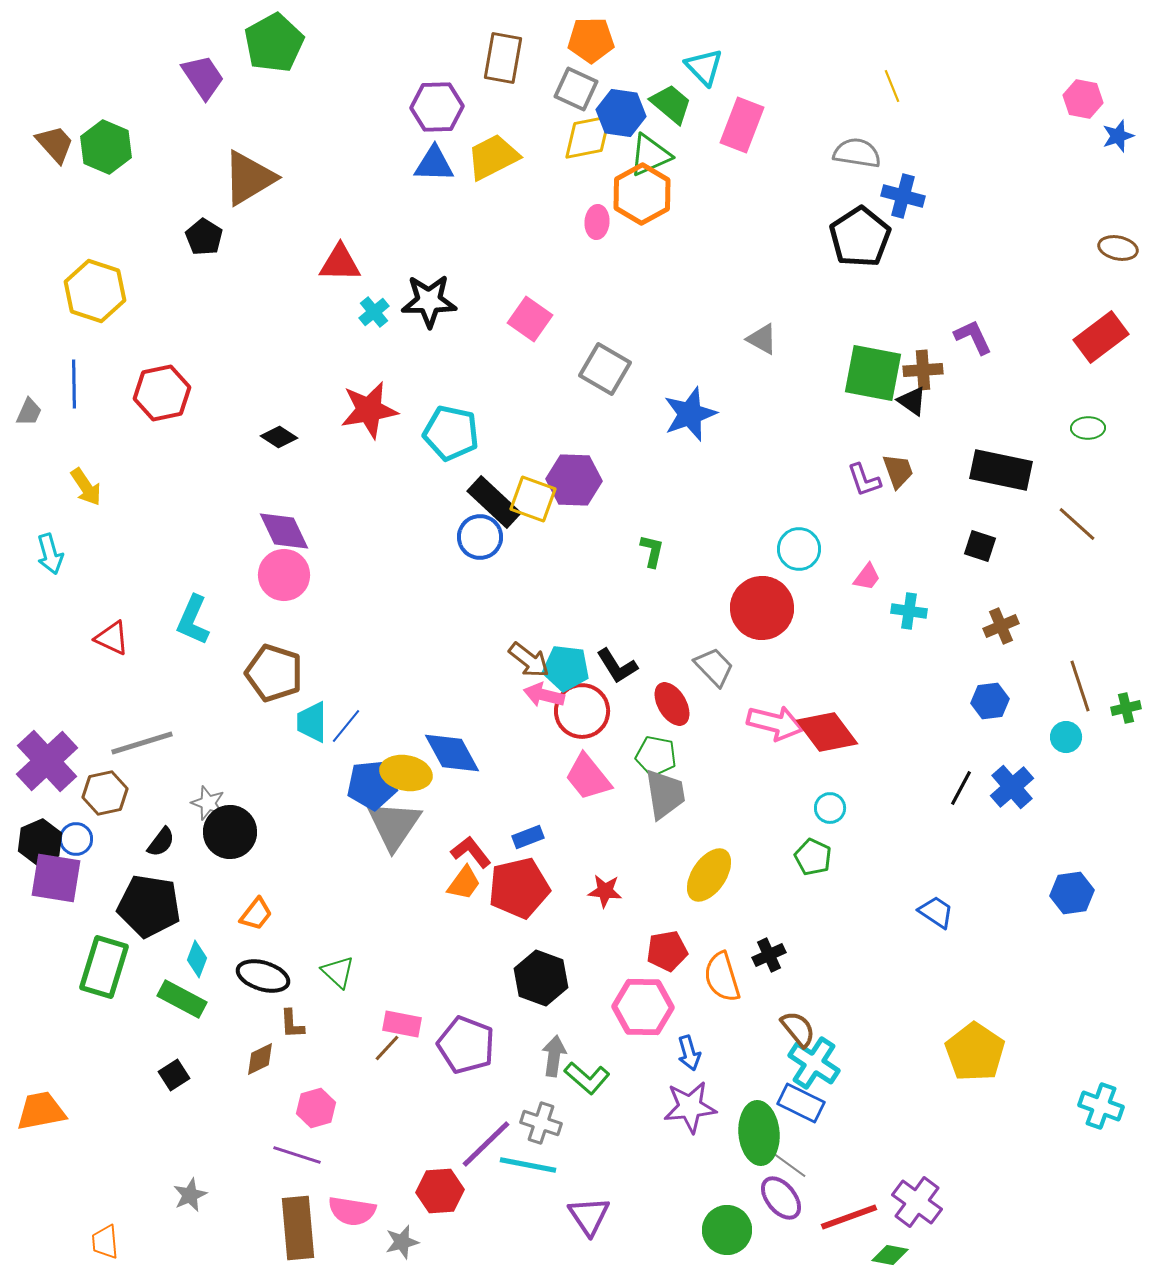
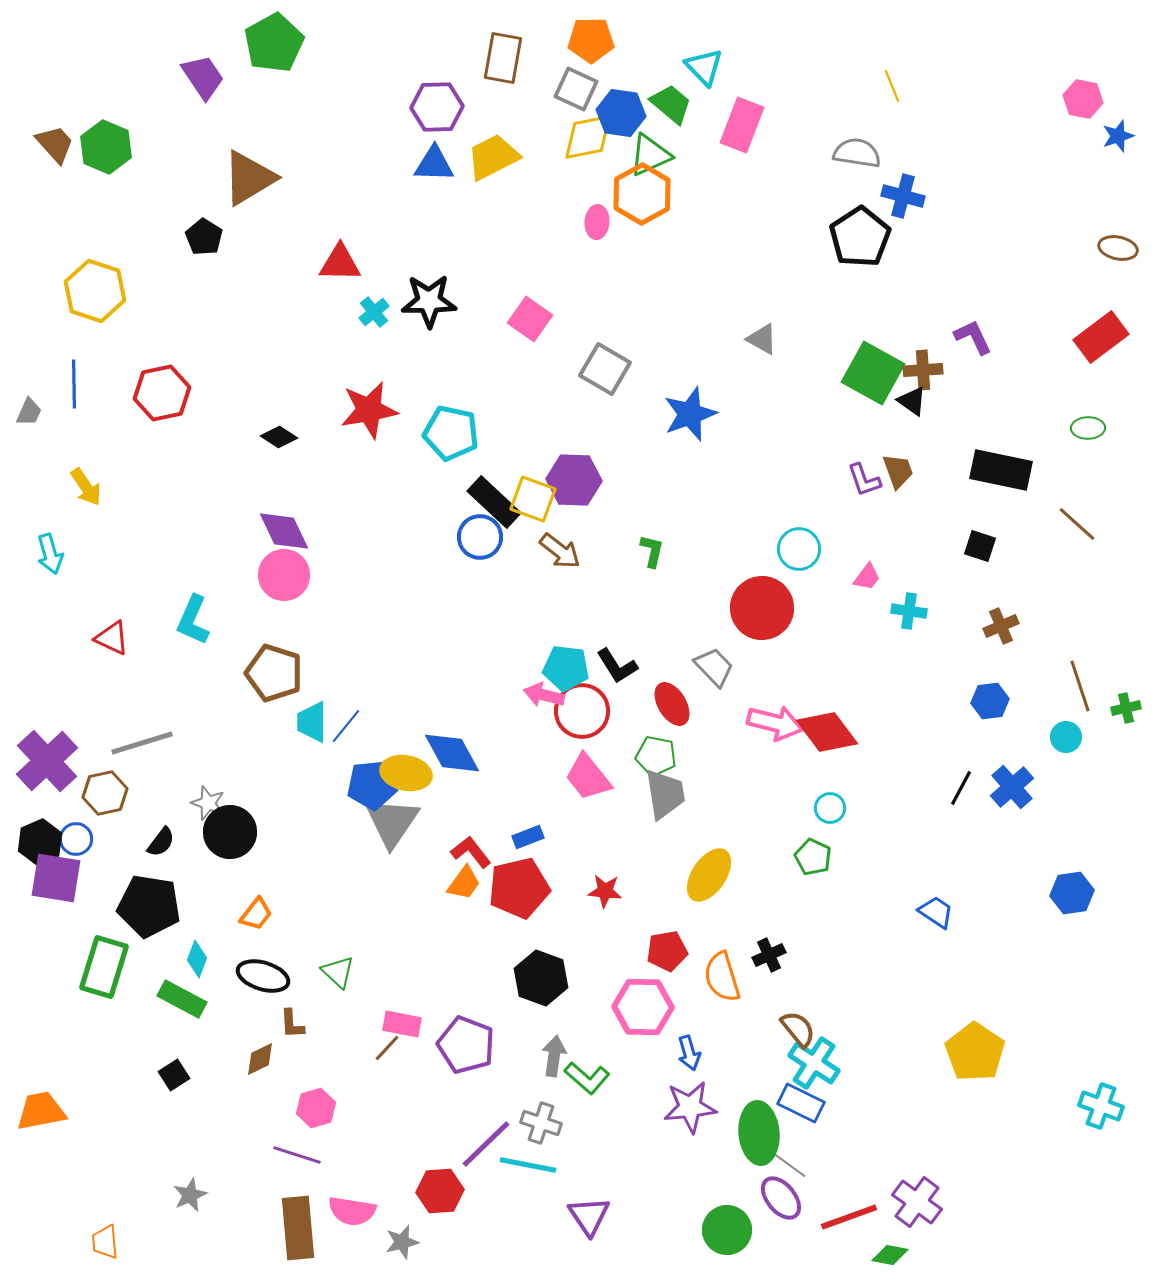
green square at (873, 373): rotated 18 degrees clockwise
brown arrow at (529, 660): moved 31 px right, 109 px up
gray triangle at (394, 825): moved 2 px left, 3 px up
